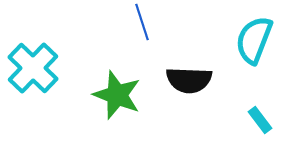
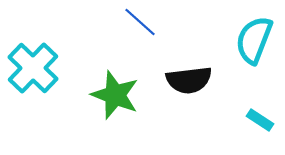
blue line: moved 2 px left; rotated 30 degrees counterclockwise
black semicircle: rotated 9 degrees counterclockwise
green star: moved 2 px left
cyan rectangle: rotated 20 degrees counterclockwise
